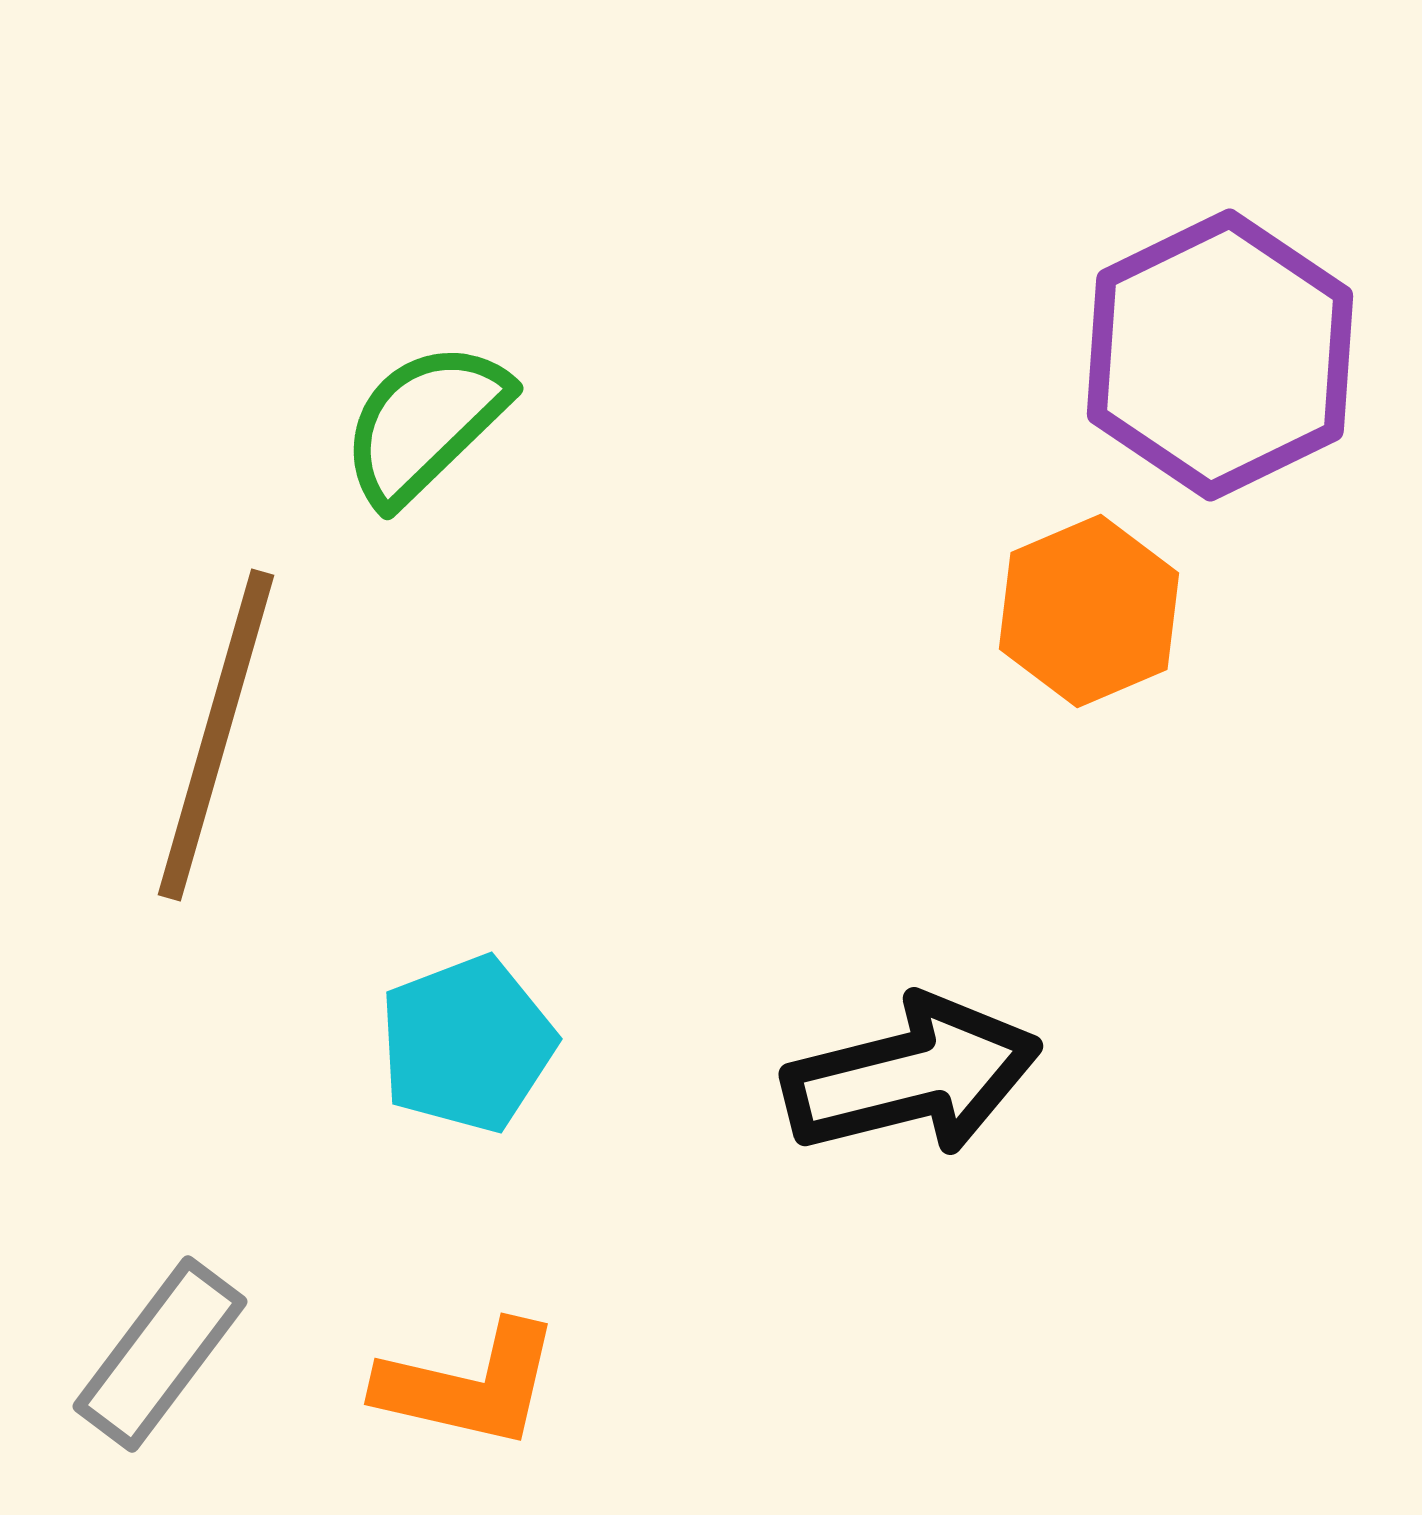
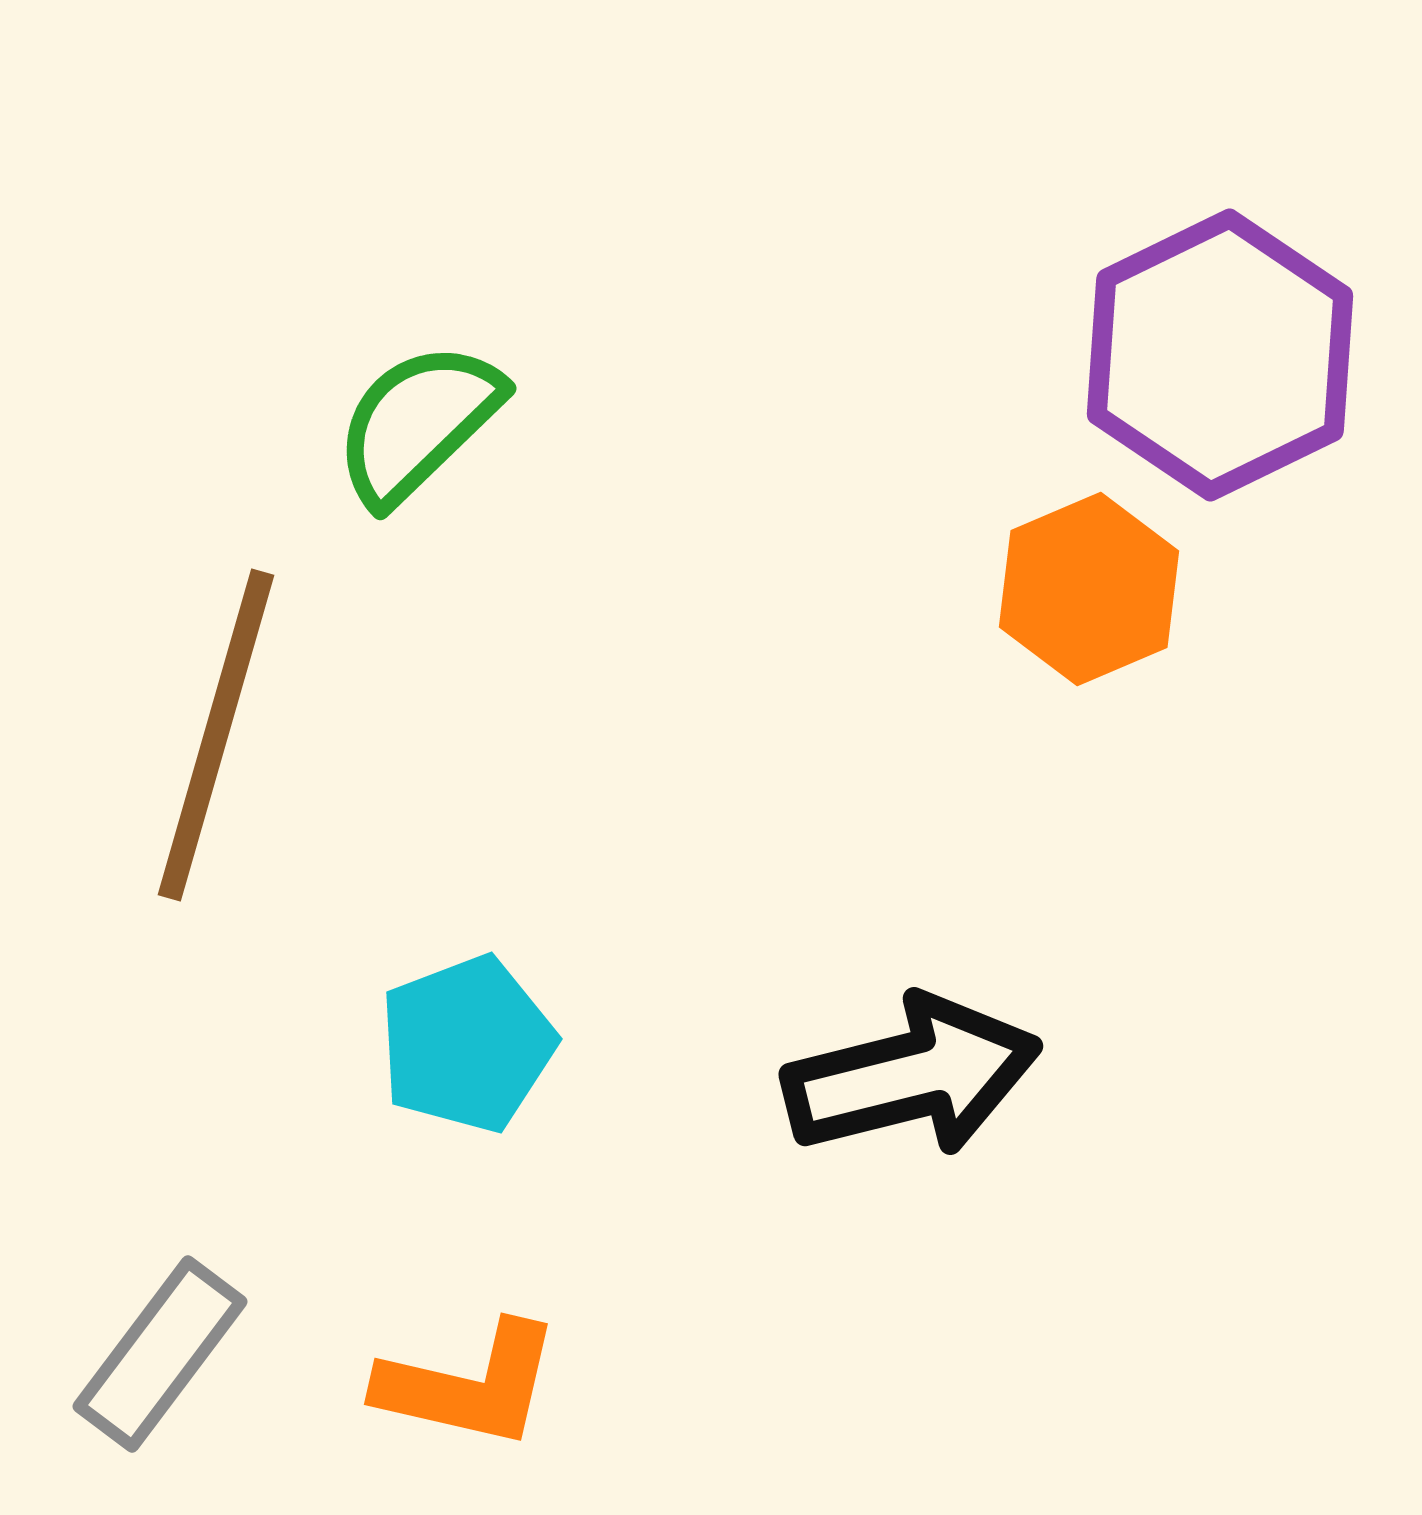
green semicircle: moved 7 px left
orange hexagon: moved 22 px up
